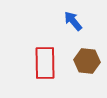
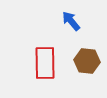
blue arrow: moved 2 px left
